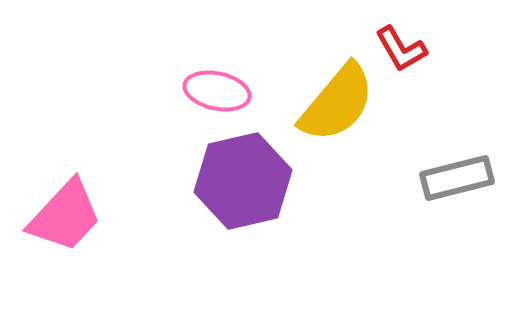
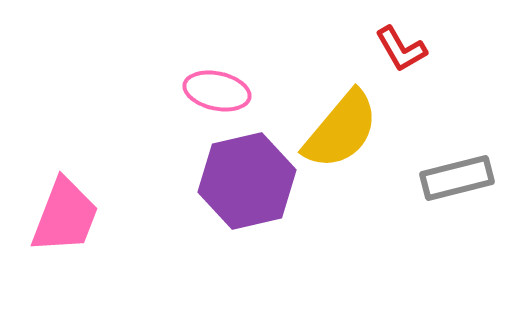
yellow semicircle: moved 4 px right, 27 px down
purple hexagon: moved 4 px right
pink trapezoid: rotated 22 degrees counterclockwise
